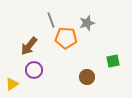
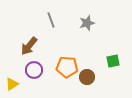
orange pentagon: moved 1 px right, 29 px down
